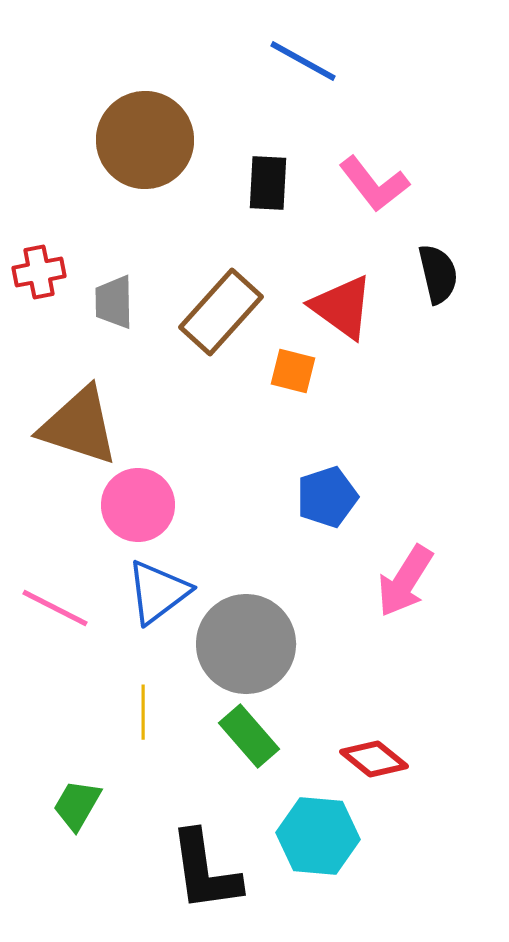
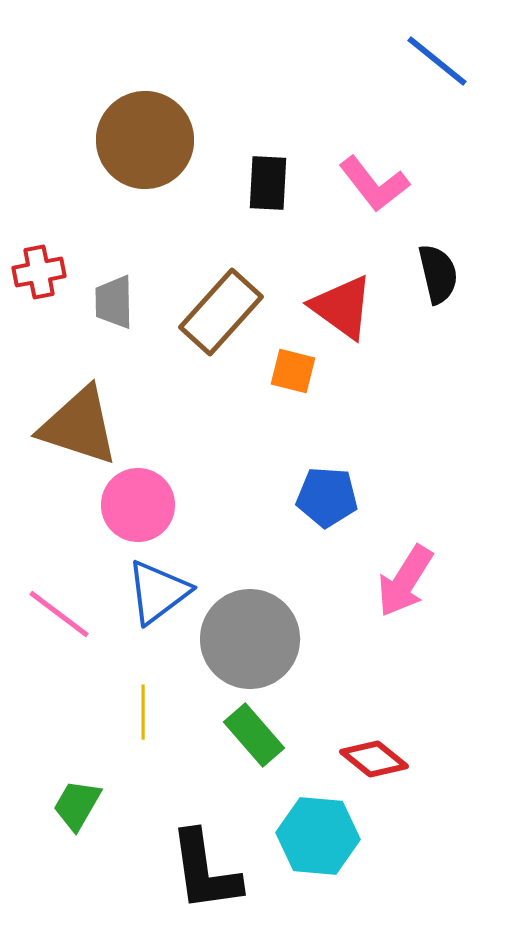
blue line: moved 134 px right; rotated 10 degrees clockwise
blue pentagon: rotated 22 degrees clockwise
pink line: moved 4 px right, 6 px down; rotated 10 degrees clockwise
gray circle: moved 4 px right, 5 px up
green rectangle: moved 5 px right, 1 px up
